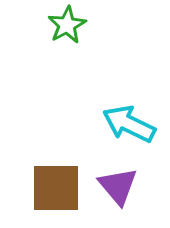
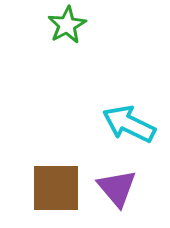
purple triangle: moved 1 px left, 2 px down
